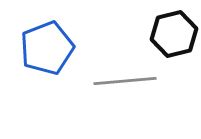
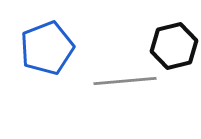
black hexagon: moved 12 px down
